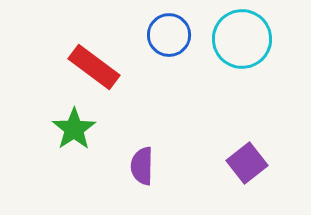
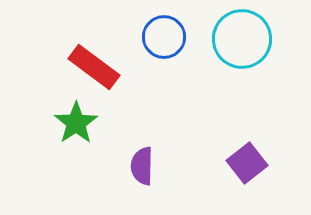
blue circle: moved 5 px left, 2 px down
green star: moved 2 px right, 6 px up
